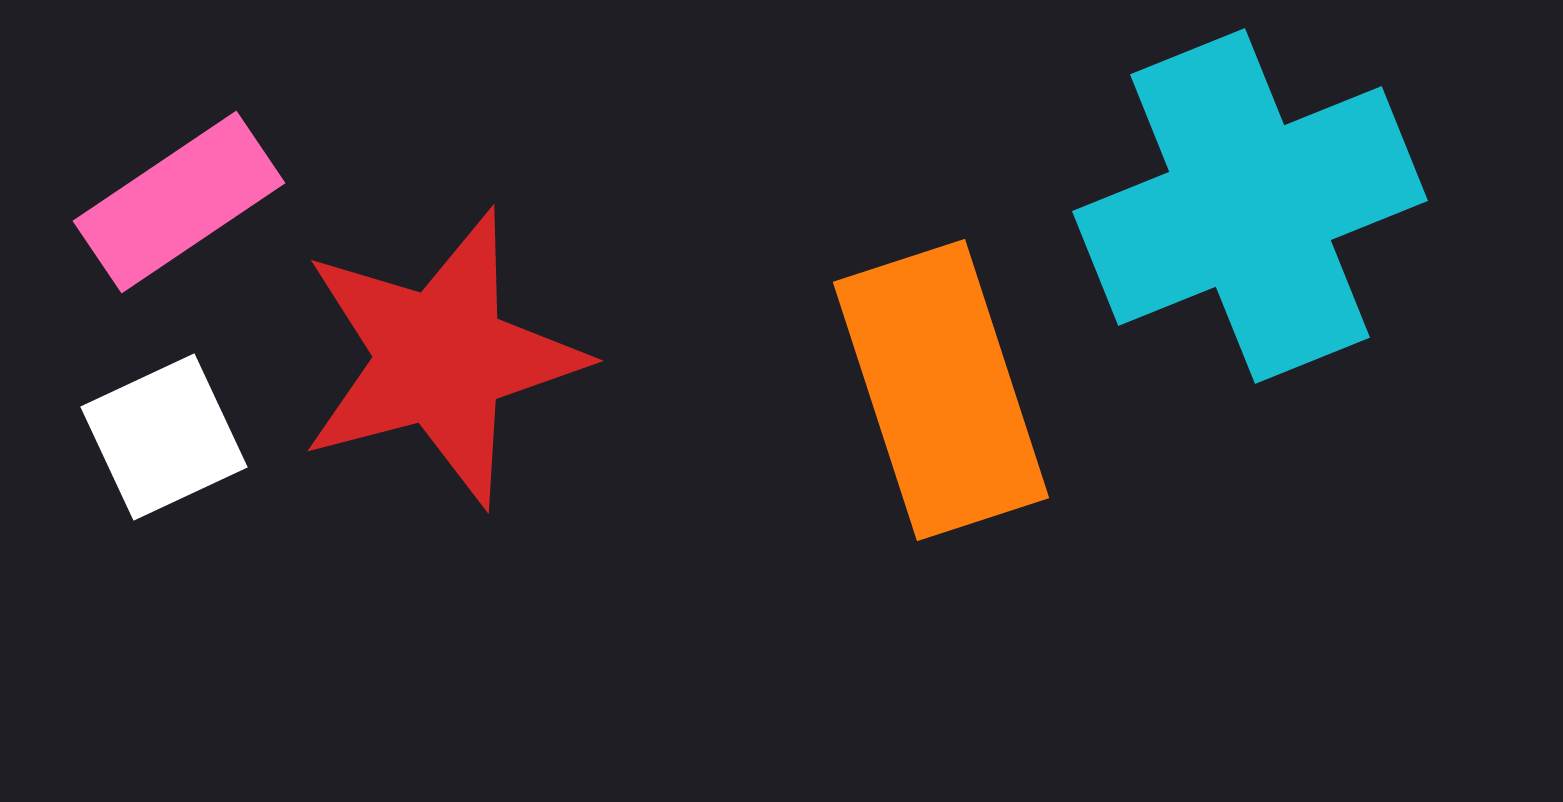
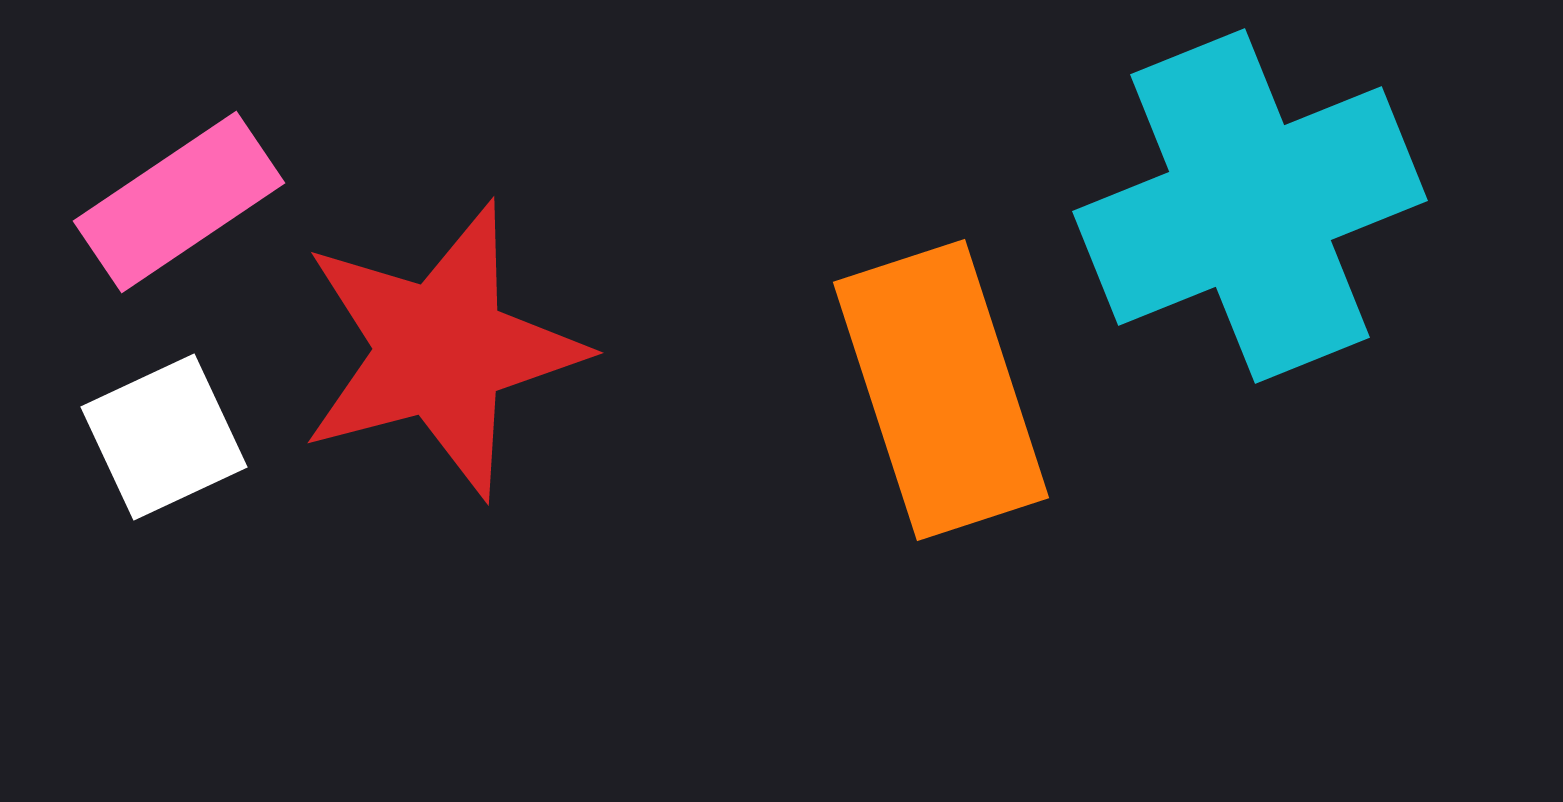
red star: moved 8 px up
